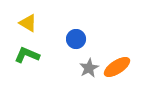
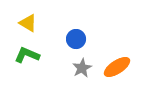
gray star: moved 7 px left
